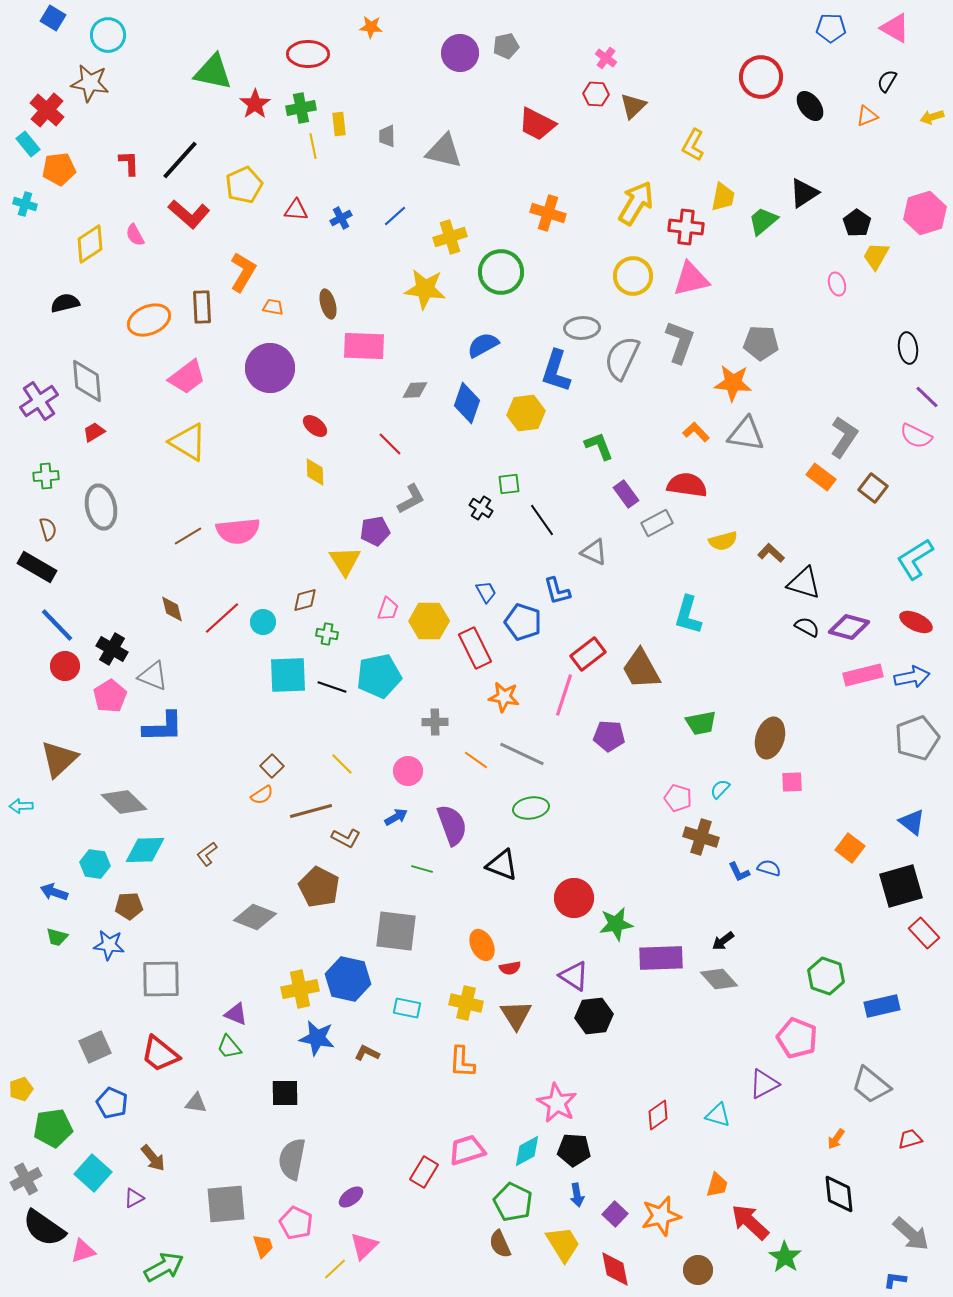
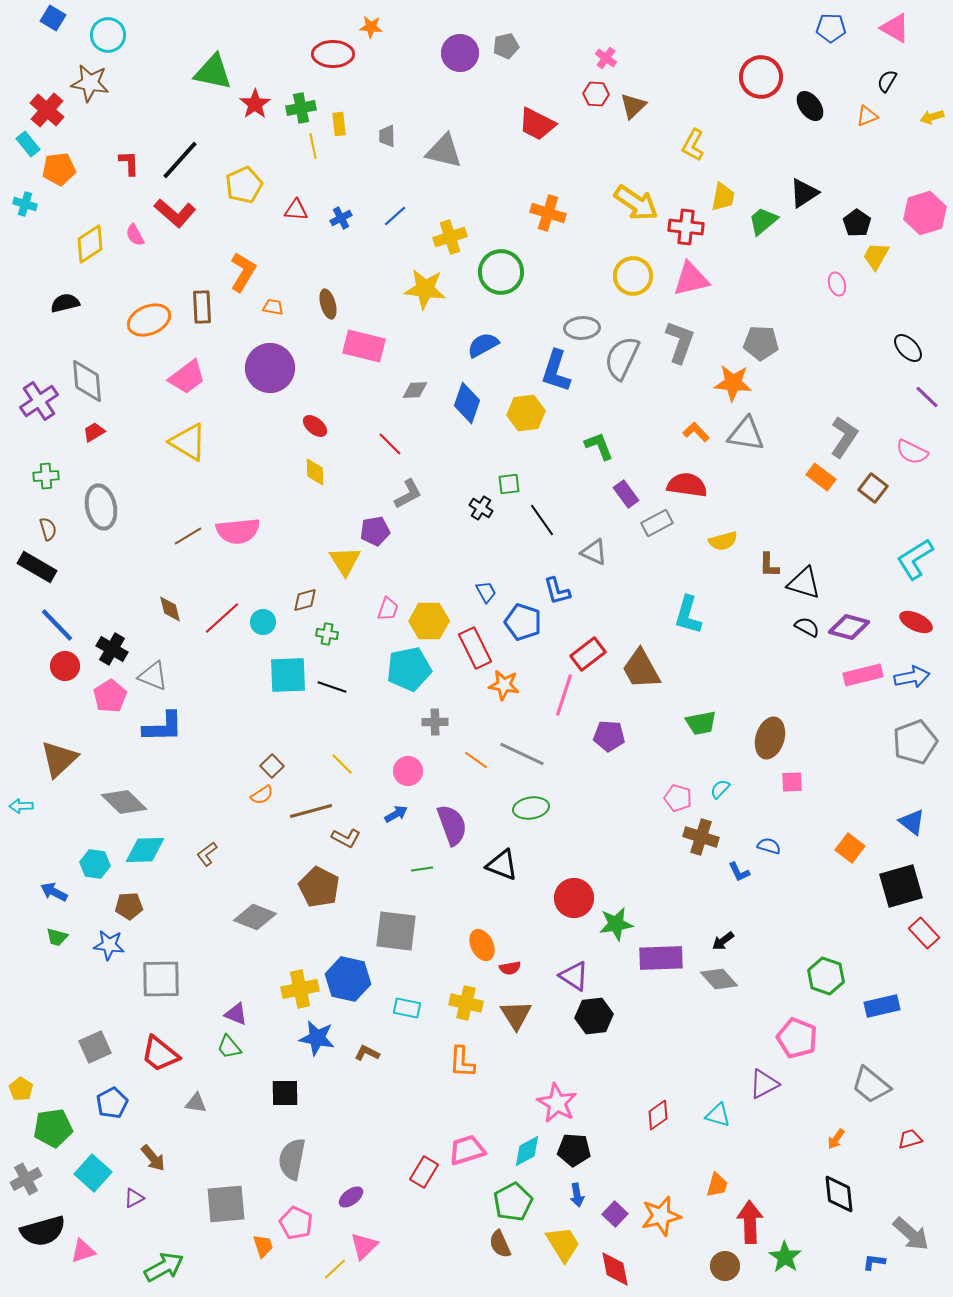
red ellipse at (308, 54): moved 25 px right
yellow arrow at (636, 203): rotated 93 degrees clockwise
red L-shape at (189, 214): moved 14 px left, 1 px up
pink rectangle at (364, 346): rotated 12 degrees clockwise
black ellipse at (908, 348): rotated 36 degrees counterclockwise
pink semicircle at (916, 436): moved 4 px left, 16 px down
gray L-shape at (411, 499): moved 3 px left, 5 px up
brown L-shape at (771, 553): moved 2 px left, 12 px down; rotated 132 degrees counterclockwise
brown diamond at (172, 609): moved 2 px left
cyan pentagon at (379, 676): moved 30 px right, 7 px up
orange star at (504, 697): moved 12 px up
gray pentagon at (917, 738): moved 2 px left, 4 px down
blue arrow at (396, 817): moved 3 px up
blue semicircle at (769, 868): moved 22 px up
green line at (422, 869): rotated 25 degrees counterclockwise
blue arrow at (54, 892): rotated 8 degrees clockwise
yellow pentagon at (21, 1089): rotated 20 degrees counterclockwise
blue pentagon at (112, 1103): rotated 20 degrees clockwise
green pentagon at (513, 1202): rotated 18 degrees clockwise
red arrow at (750, 1222): rotated 45 degrees clockwise
black semicircle at (44, 1228): moved 1 px left, 3 px down; rotated 51 degrees counterclockwise
brown circle at (698, 1270): moved 27 px right, 4 px up
blue L-shape at (895, 1280): moved 21 px left, 18 px up
